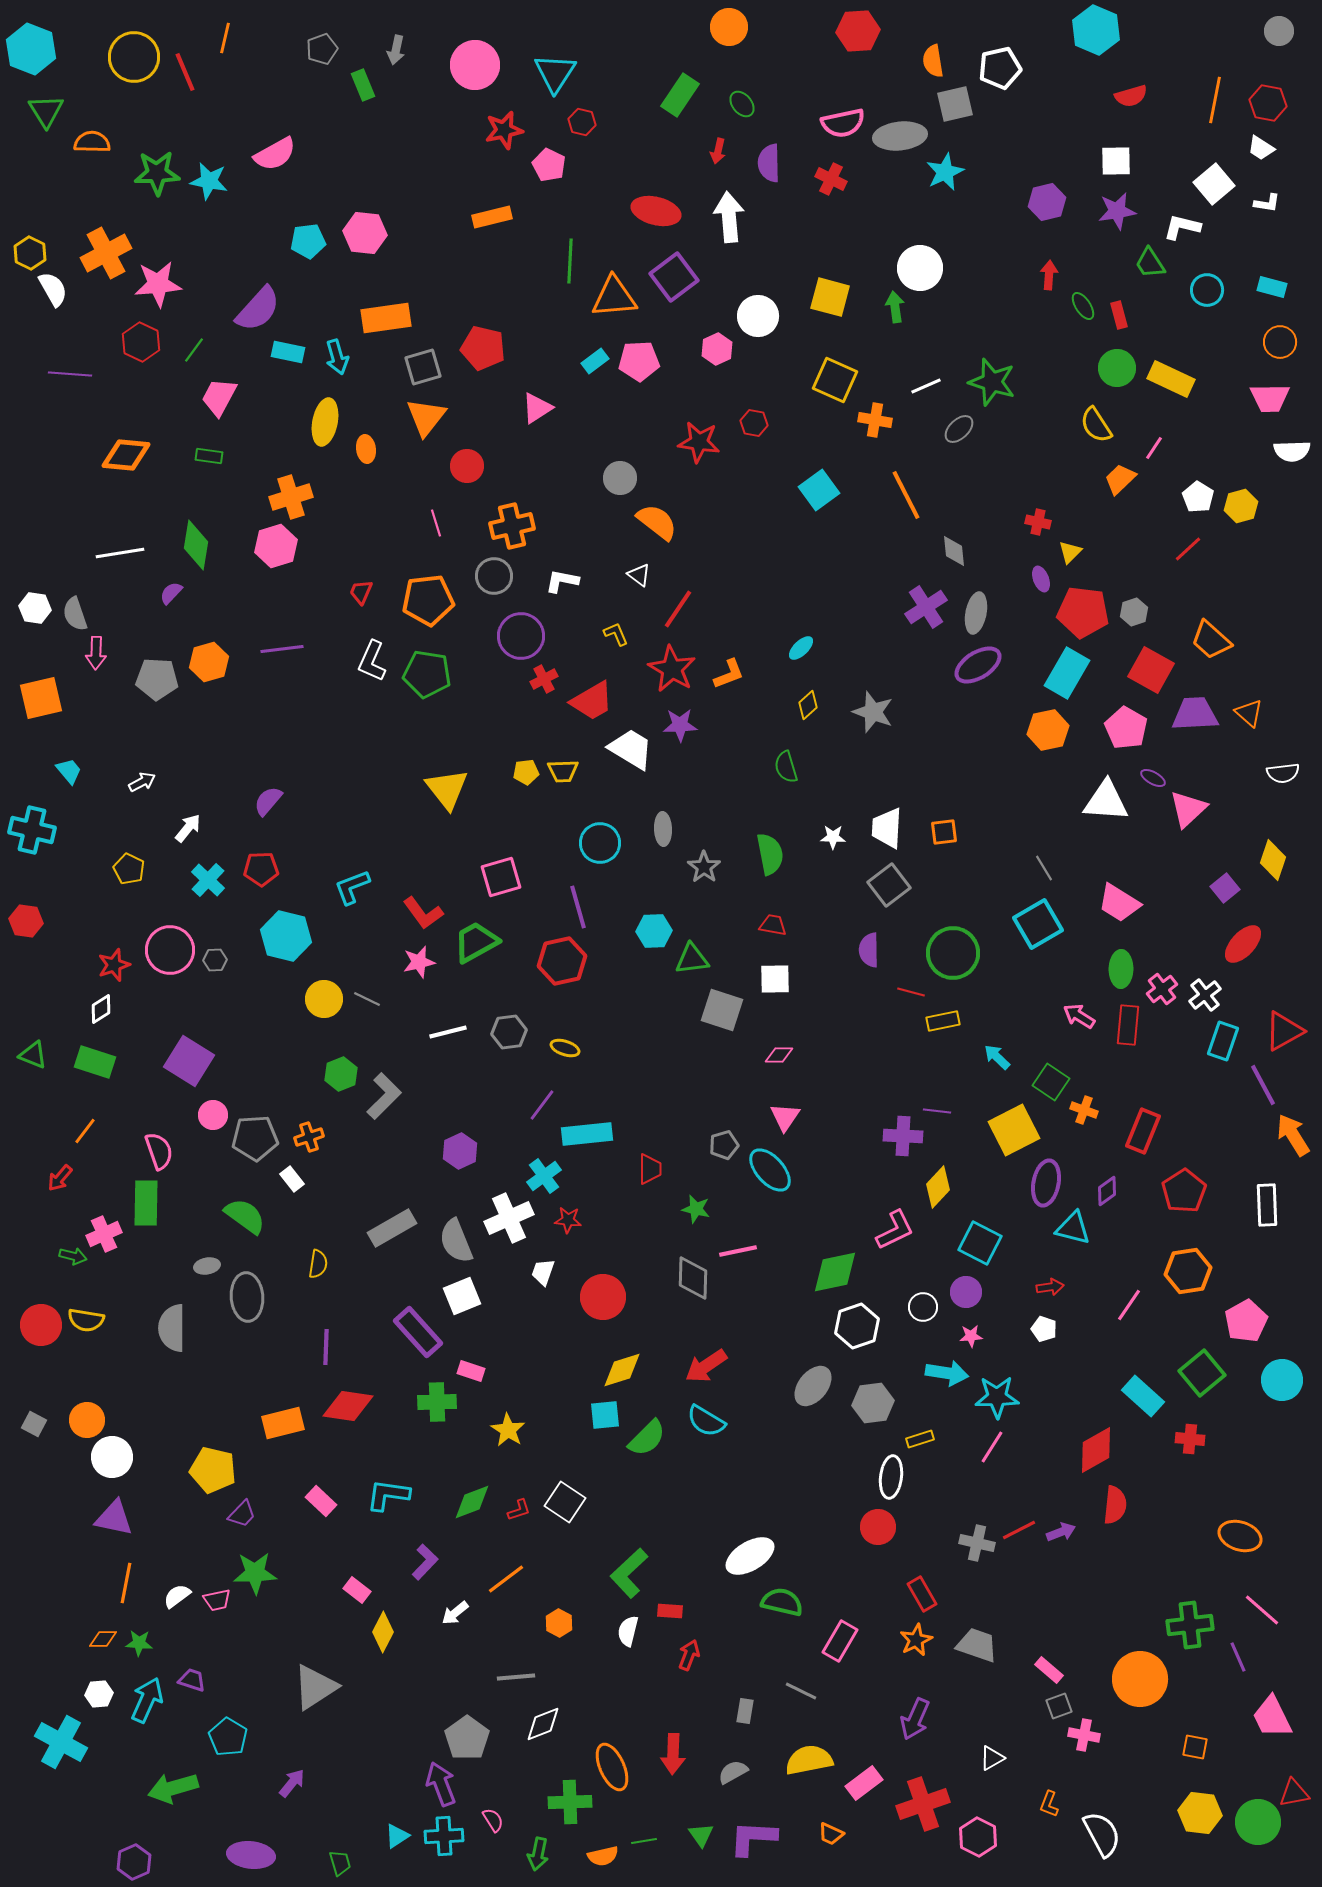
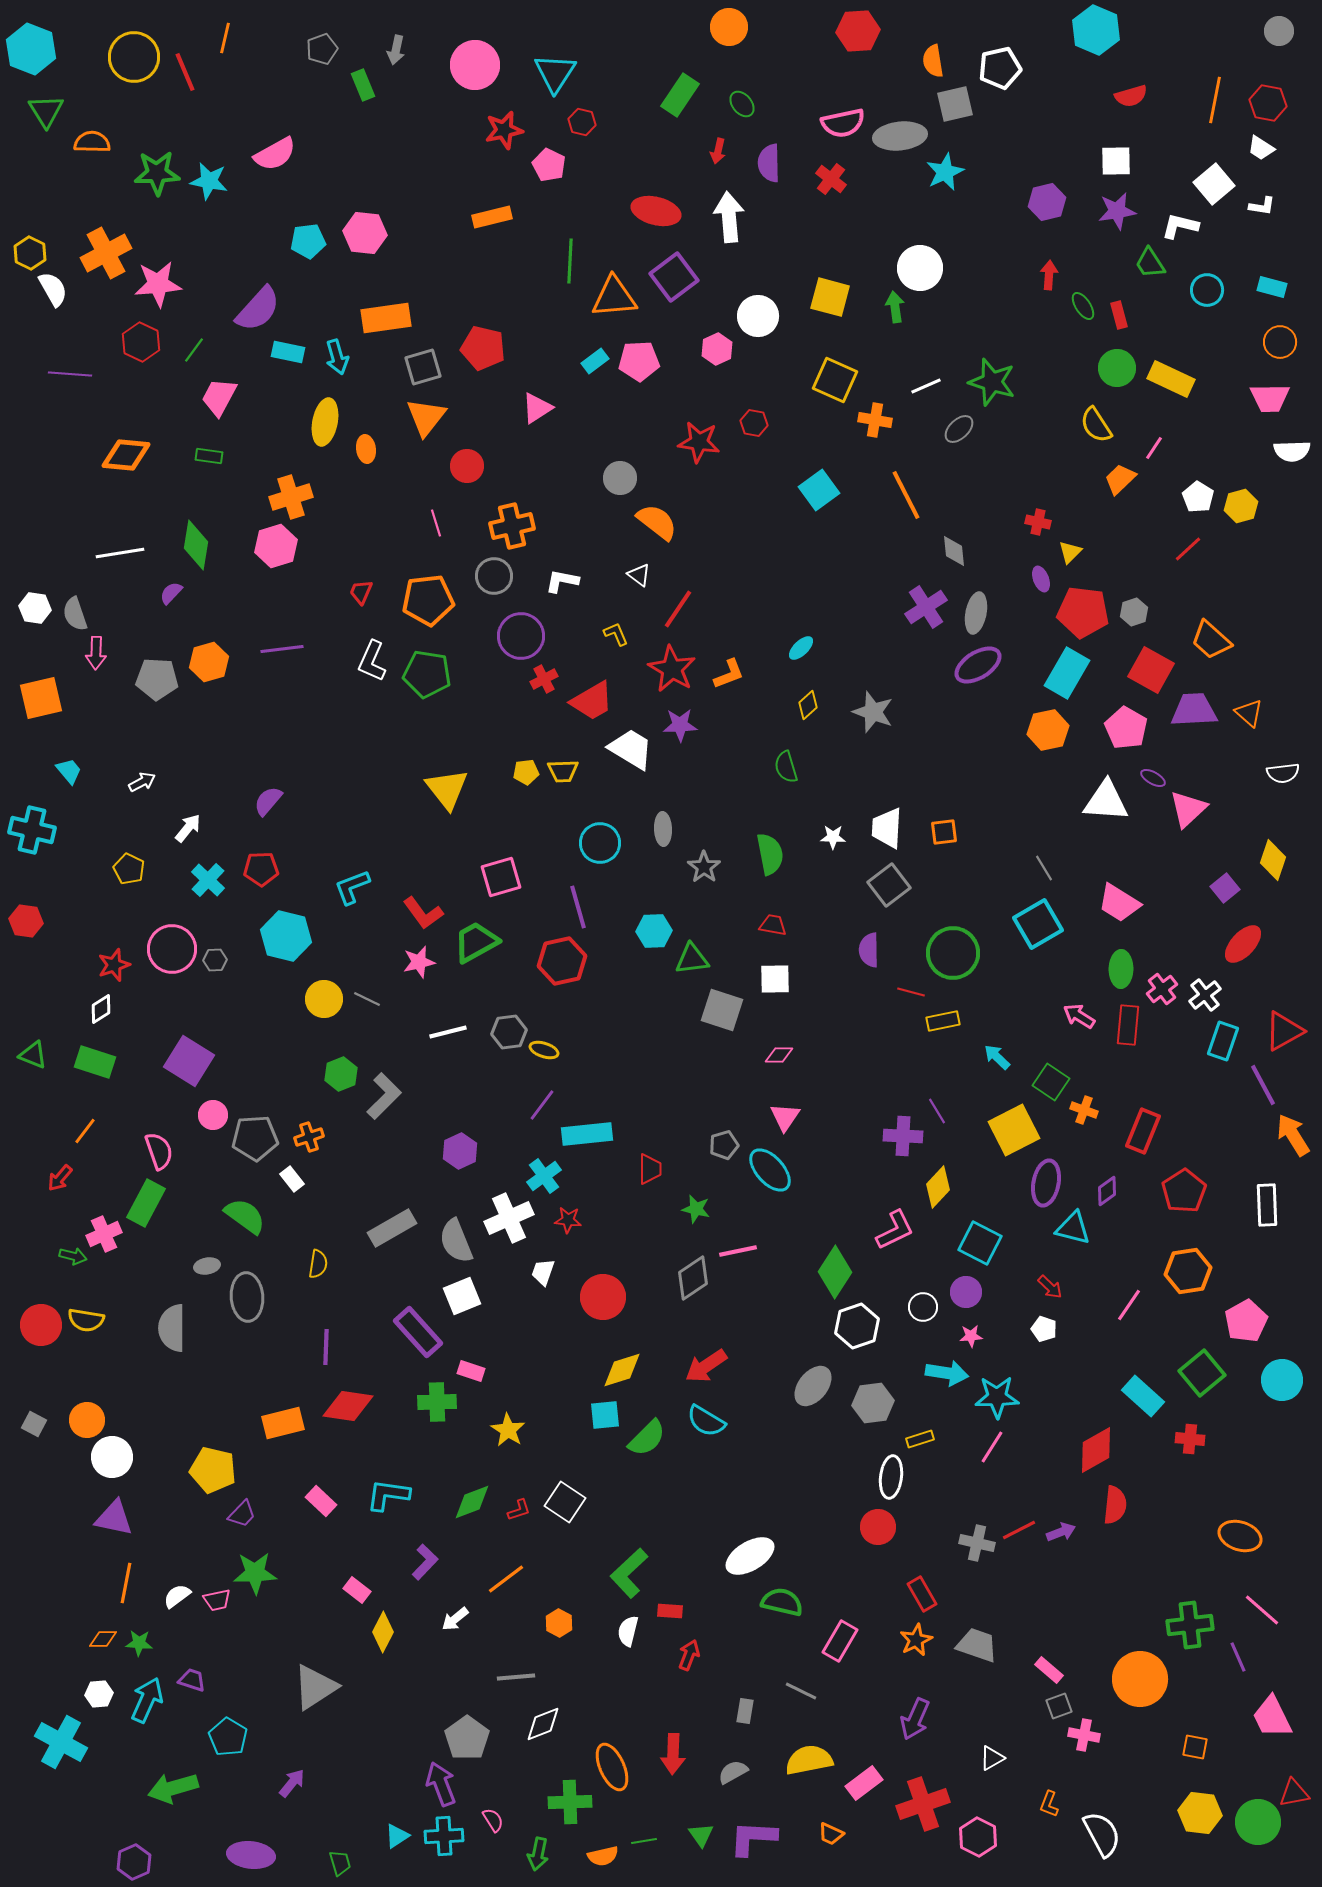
red cross at (831, 179): rotated 12 degrees clockwise
white L-shape at (1267, 203): moved 5 px left, 3 px down
white L-shape at (1182, 227): moved 2 px left, 1 px up
purple trapezoid at (1195, 714): moved 1 px left, 4 px up
pink circle at (170, 950): moved 2 px right, 1 px up
yellow ellipse at (565, 1048): moved 21 px left, 2 px down
purple line at (937, 1111): rotated 52 degrees clockwise
green rectangle at (146, 1203): rotated 27 degrees clockwise
green diamond at (835, 1272): rotated 45 degrees counterclockwise
gray diamond at (693, 1278): rotated 54 degrees clockwise
red arrow at (1050, 1287): rotated 52 degrees clockwise
white arrow at (455, 1613): moved 6 px down
